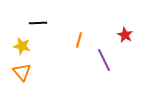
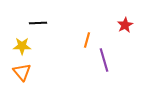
red star: moved 10 px up; rotated 14 degrees clockwise
orange line: moved 8 px right
yellow star: rotated 12 degrees counterclockwise
purple line: rotated 10 degrees clockwise
